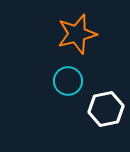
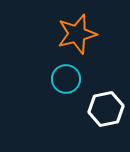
cyan circle: moved 2 px left, 2 px up
